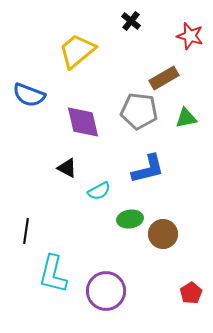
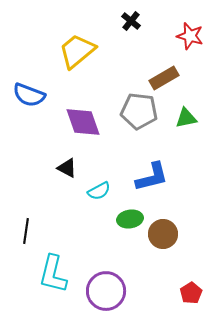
purple diamond: rotated 6 degrees counterclockwise
blue L-shape: moved 4 px right, 8 px down
